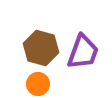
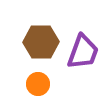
brown hexagon: moved 6 px up; rotated 16 degrees counterclockwise
